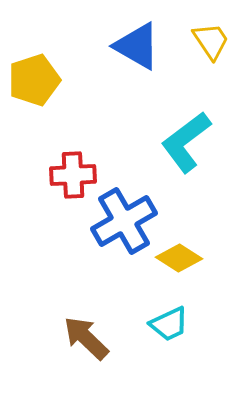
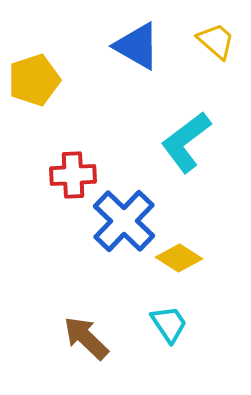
yellow trapezoid: moved 5 px right; rotated 15 degrees counterclockwise
blue cross: rotated 16 degrees counterclockwise
cyan trapezoid: rotated 99 degrees counterclockwise
